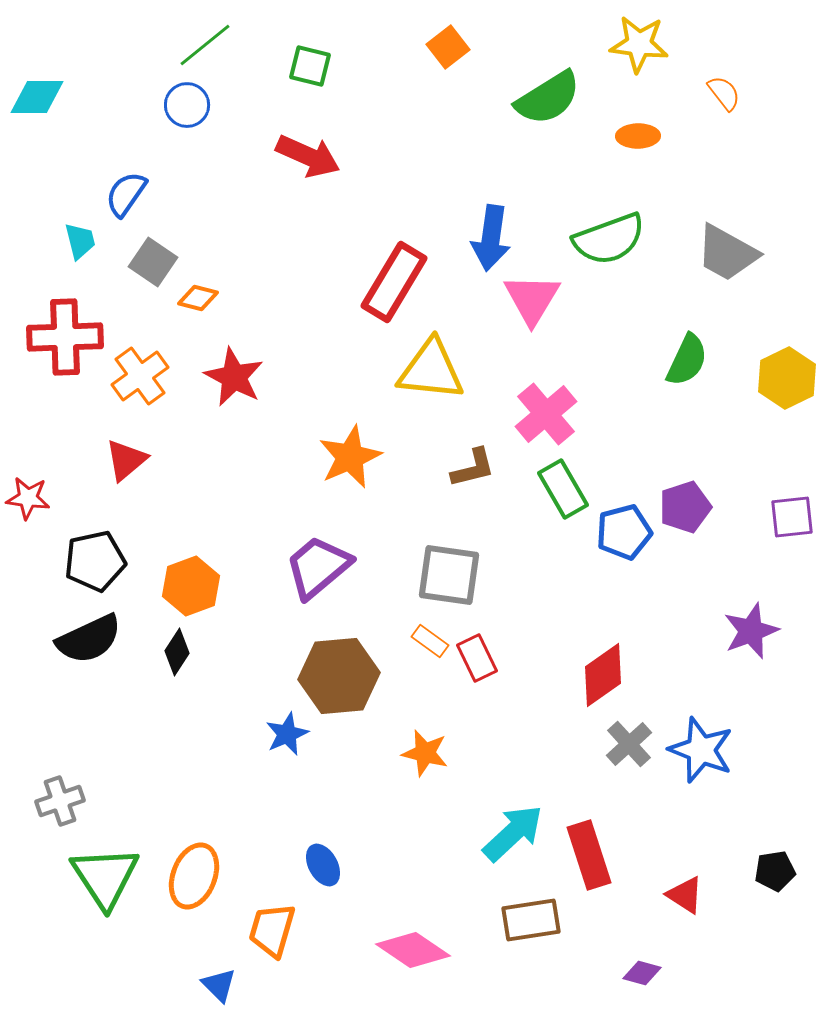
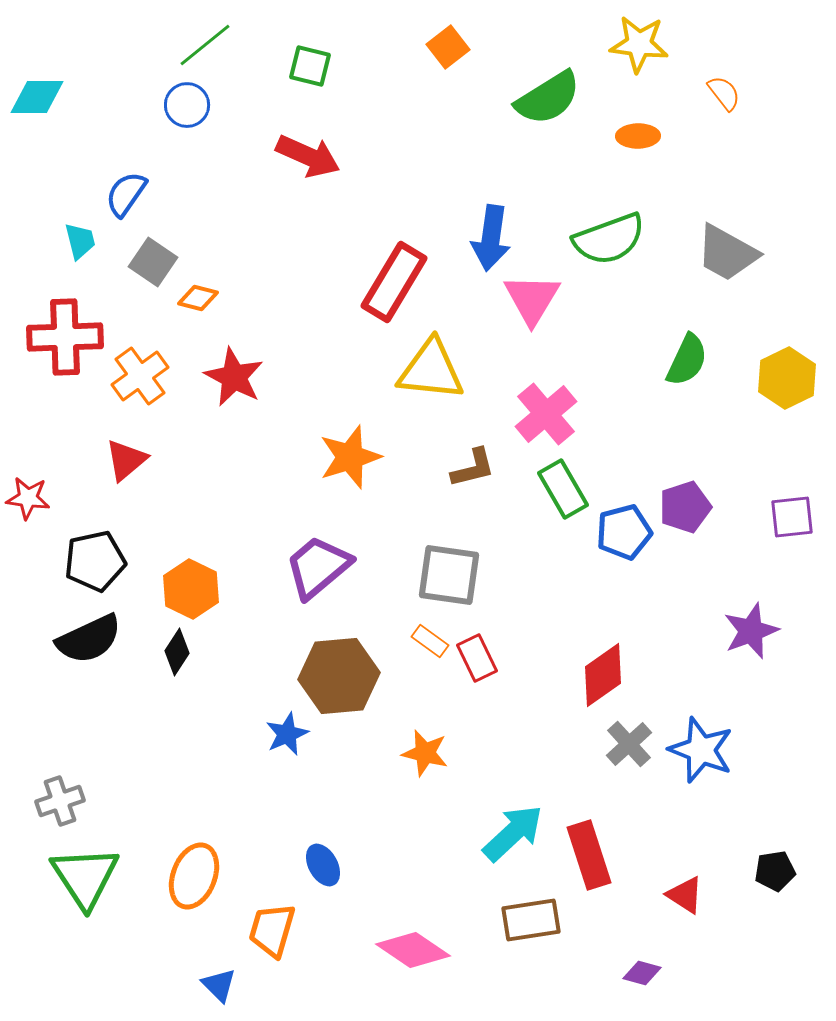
orange star at (350, 457): rotated 6 degrees clockwise
orange hexagon at (191, 586): moved 3 px down; rotated 14 degrees counterclockwise
green triangle at (105, 877): moved 20 px left
